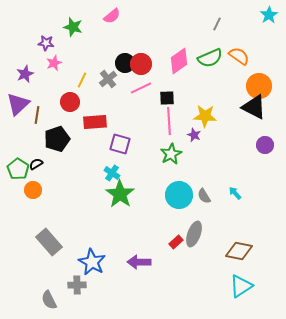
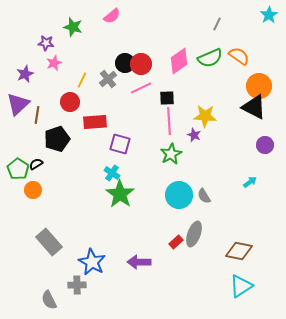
cyan arrow at (235, 193): moved 15 px right, 11 px up; rotated 96 degrees clockwise
